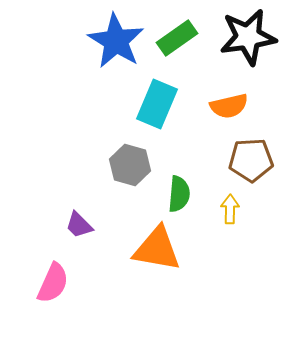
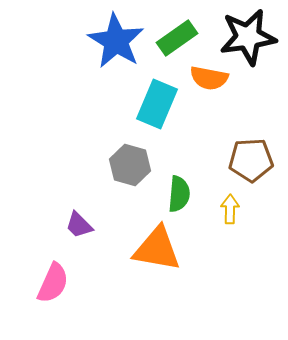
orange semicircle: moved 20 px left, 28 px up; rotated 24 degrees clockwise
